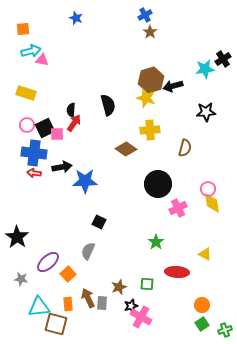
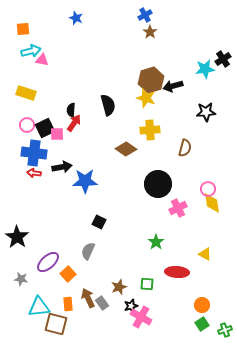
gray rectangle at (102, 303): rotated 40 degrees counterclockwise
